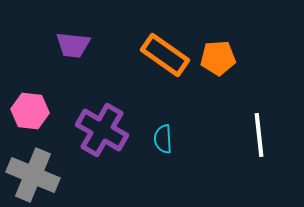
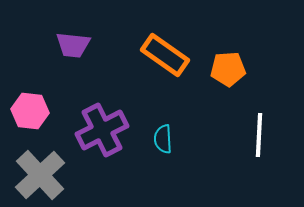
orange pentagon: moved 10 px right, 11 px down
purple cross: rotated 33 degrees clockwise
white line: rotated 9 degrees clockwise
gray cross: moved 7 px right; rotated 24 degrees clockwise
